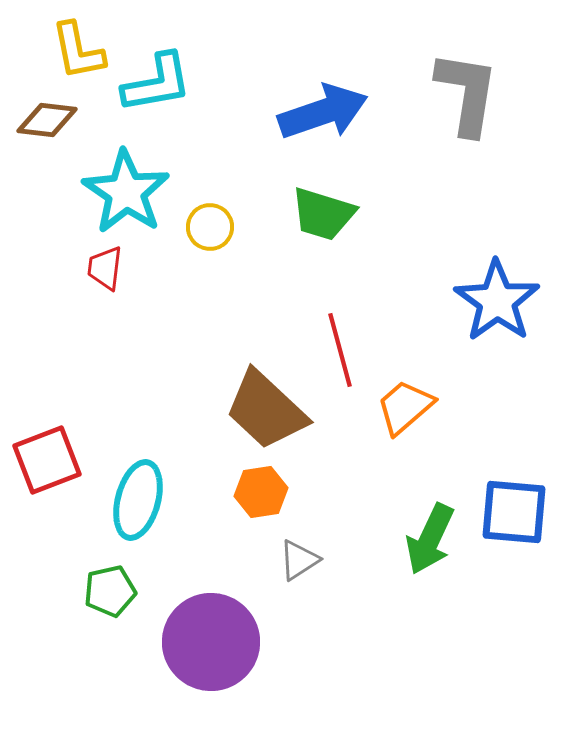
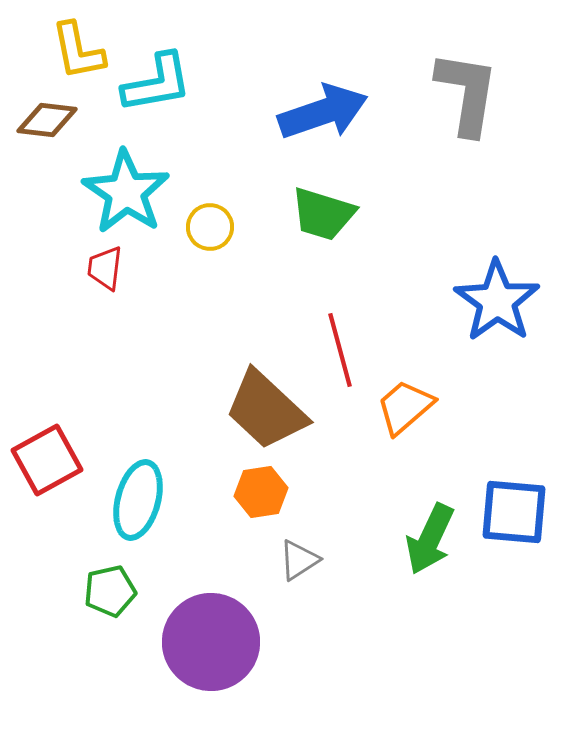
red square: rotated 8 degrees counterclockwise
